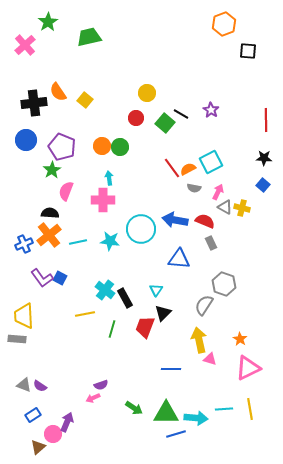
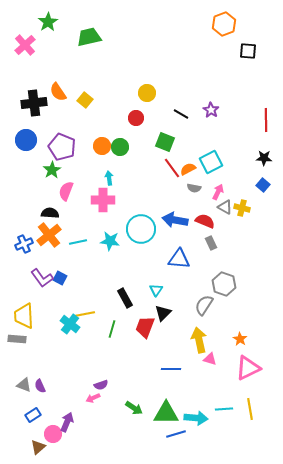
green square at (165, 123): moved 19 px down; rotated 18 degrees counterclockwise
cyan cross at (105, 290): moved 35 px left, 34 px down
purple semicircle at (40, 386): rotated 32 degrees clockwise
